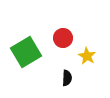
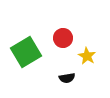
black semicircle: rotated 77 degrees clockwise
